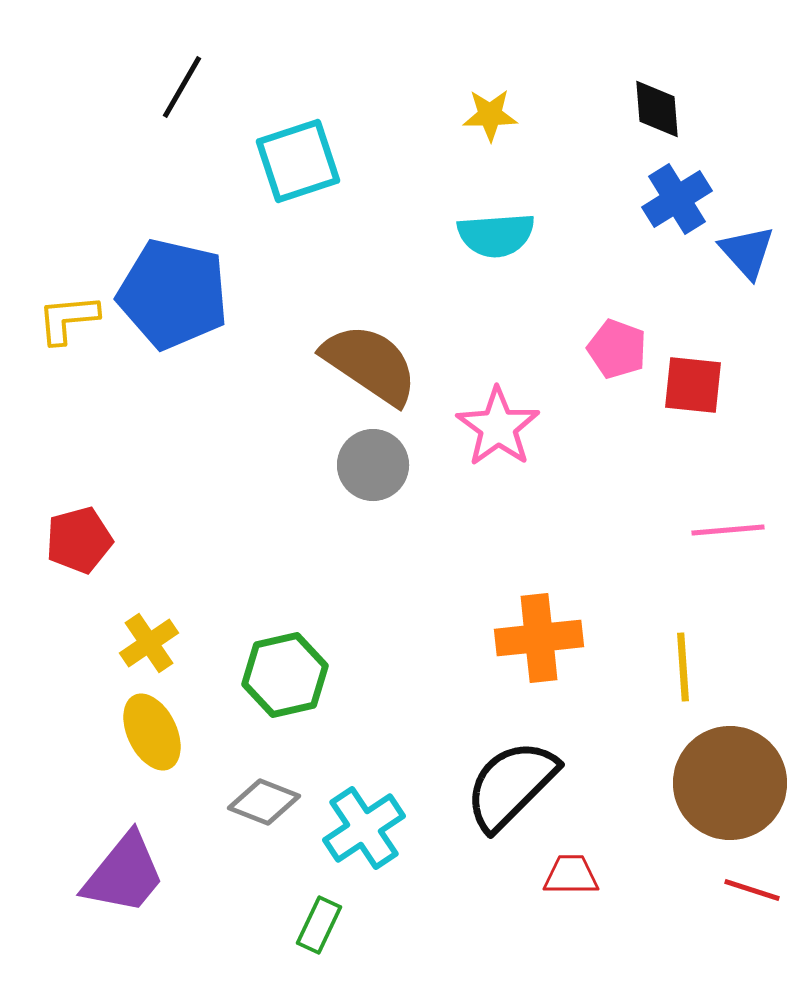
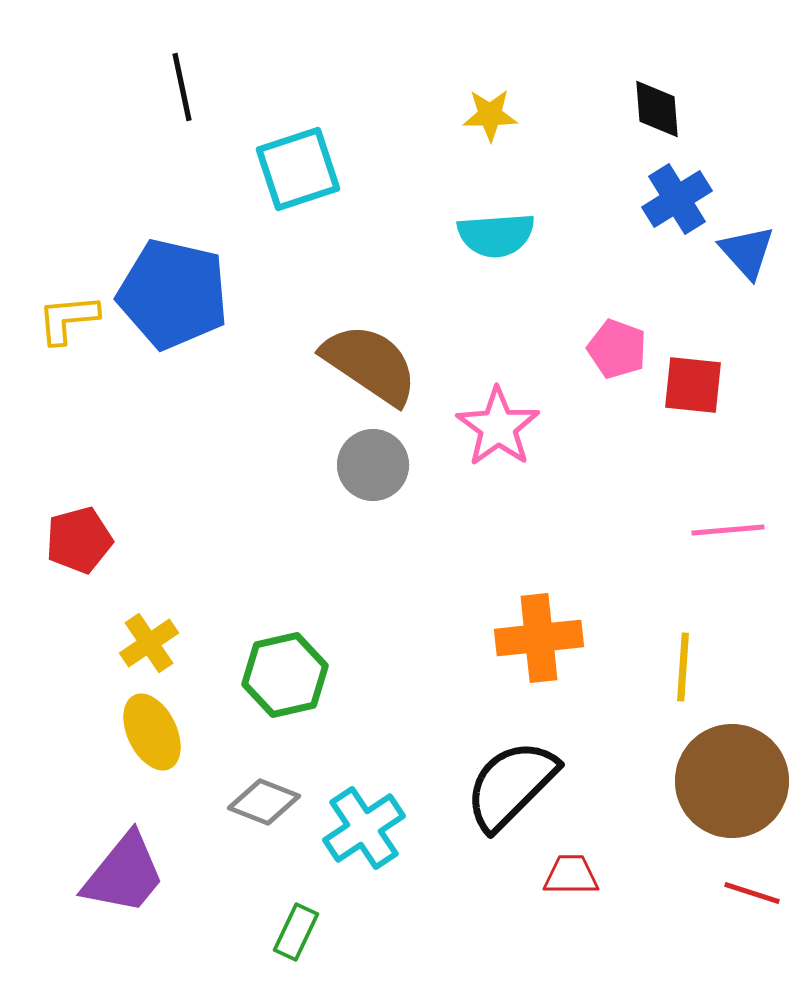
black line: rotated 42 degrees counterclockwise
cyan square: moved 8 px down
yellow line: rotated 8 degrees clockwise
brown circle: moved 2 px right, 2 px up
red line: moved 3 px down
green rectangle: moved 23 px left, 7 px down
